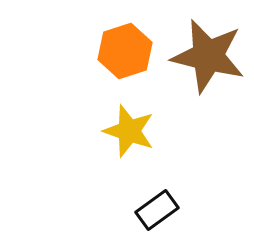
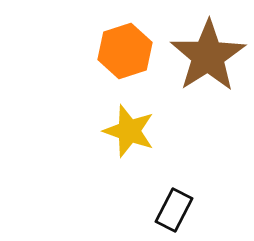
brown star: rotated 26 degrees clockwise
black rectangle: moved 17 px right; rotated 27 degrees counterclockwise
